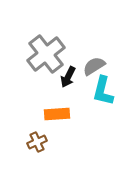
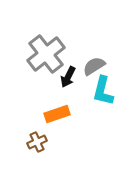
orange rectangle: rotated 15 degrees counterclockwise
